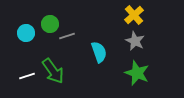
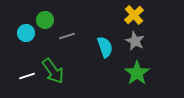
green circle: moved 5 px left, 4 px up
cyan semicircle: moved 6 px right, 5 px up
green star: rotated 15 degrees clockwise
